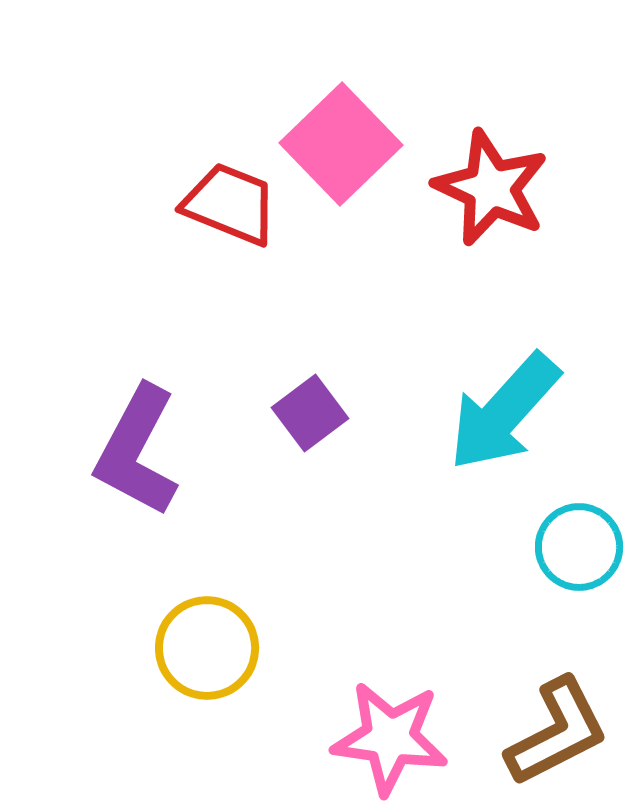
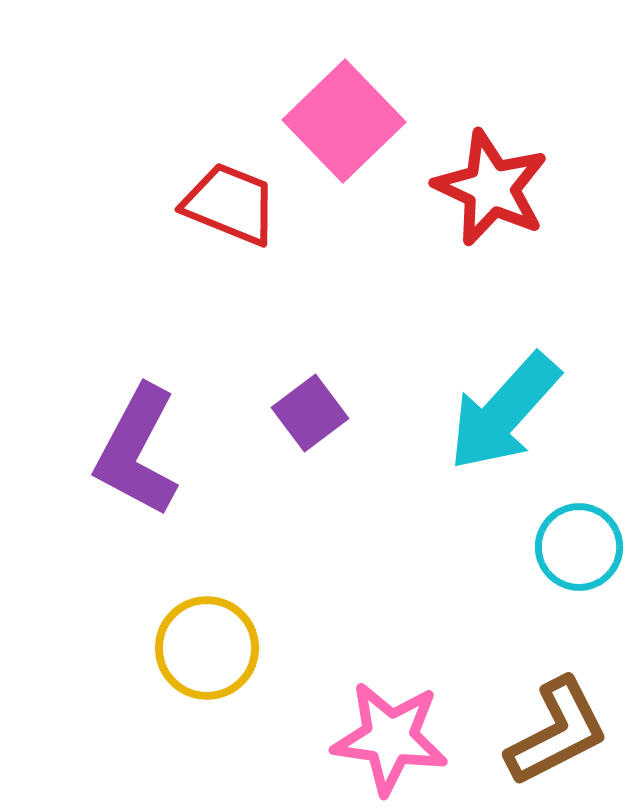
pink square: moved 3 px right, 23 px up
